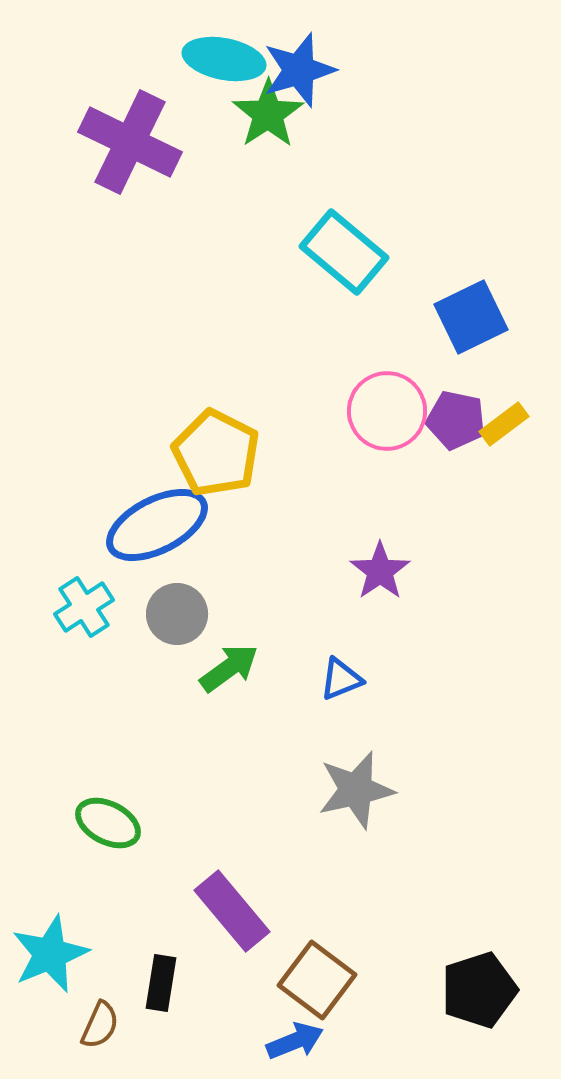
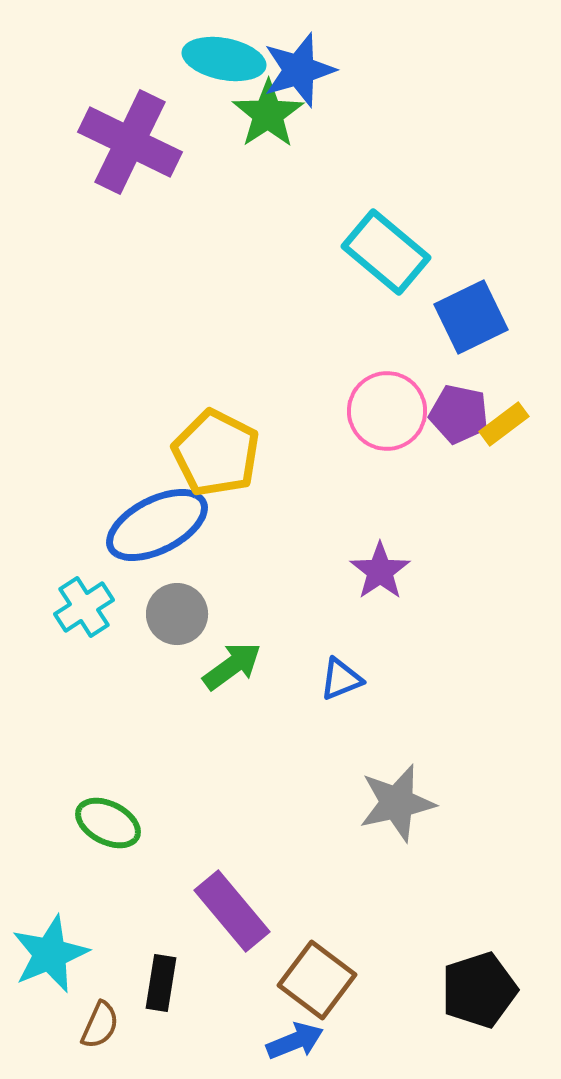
cyan rectangle: moved 42 px right
purple pentagon: moved 3 px right, 6 px up
green arrow: moved 3 px right, 2 px up
gray star: moved 41 px right, 13 px down
